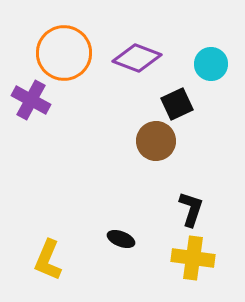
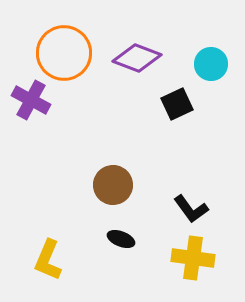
brown circle: moved 43 px left, 44 px down
black L-shape: rotated 126 degrees clockwise
